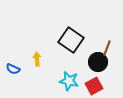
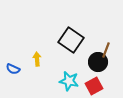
brown line: moved 1 px left, 2 px down
